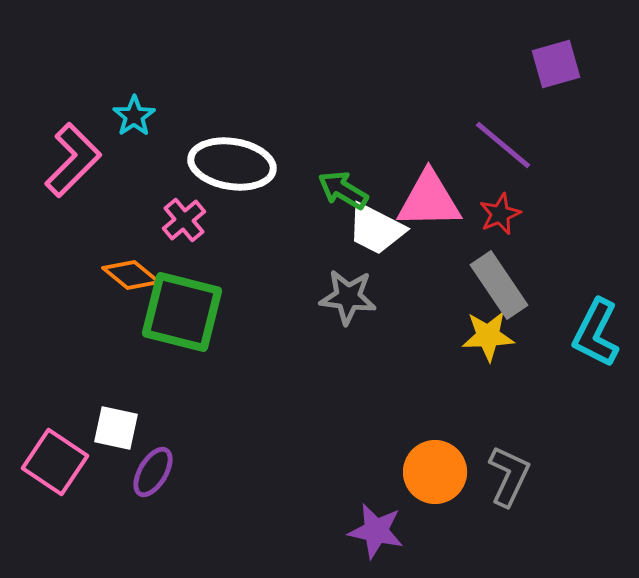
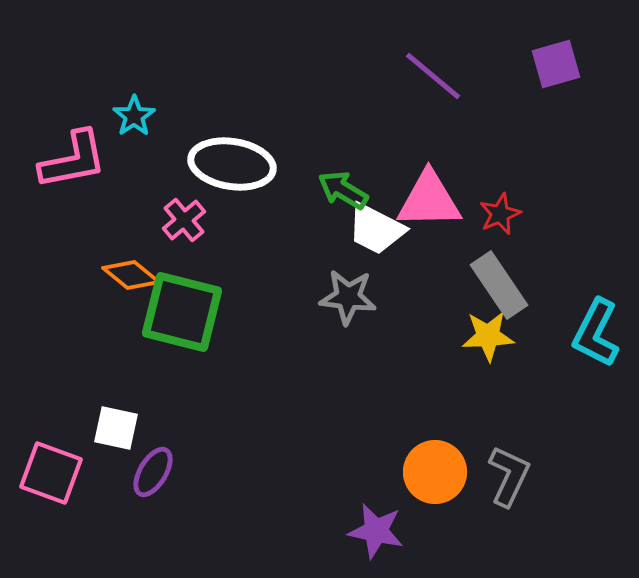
purple line: moved 70 px left, 69 px up
pink L-shape: rotated 34 degrees clockwise
pink square: moved 4 px left, 11 px down; rotated 14 degrees counterclockwise
